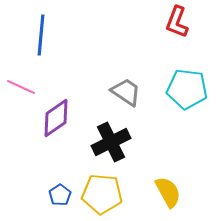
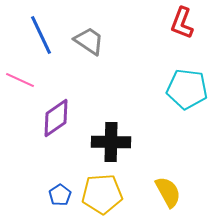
red L-shape: moved 5 px right, 1 px down
blue line: rotated 30 degrees counterclockwise
pink line: moved 1 px left, 7 px up
gray trapezoid: moved 37 px left, 51 px up
black cross: rotated 27 degrees clockwise
yellow pentagon: rotated 9 degrees counterclockwise
